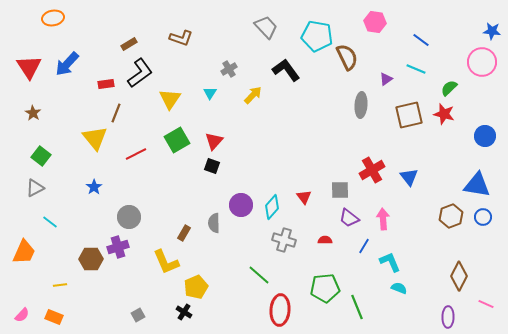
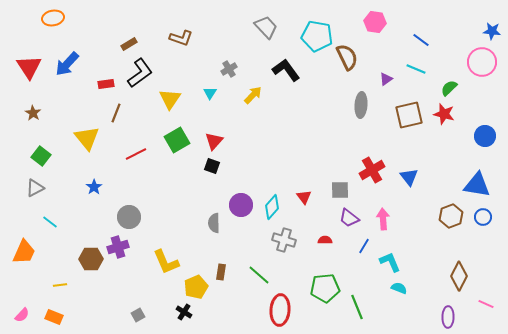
yellow triangle at (95, 138): moved 8 px left
brown rectangle at (184, 233): moved 37 px right, 39 px down; rotated 21 degrees counterclockwise
